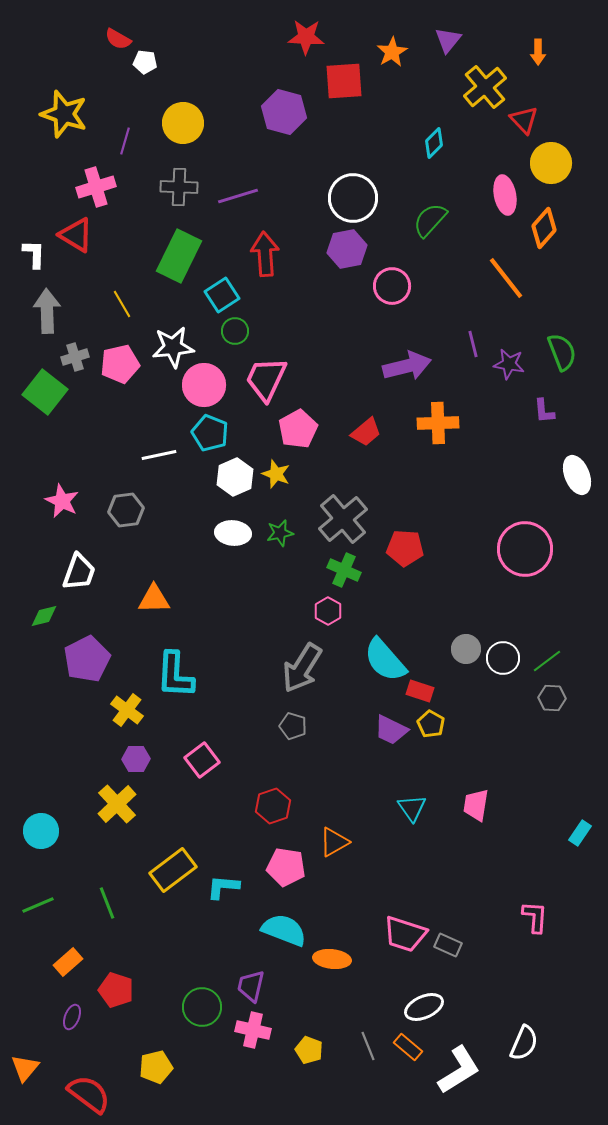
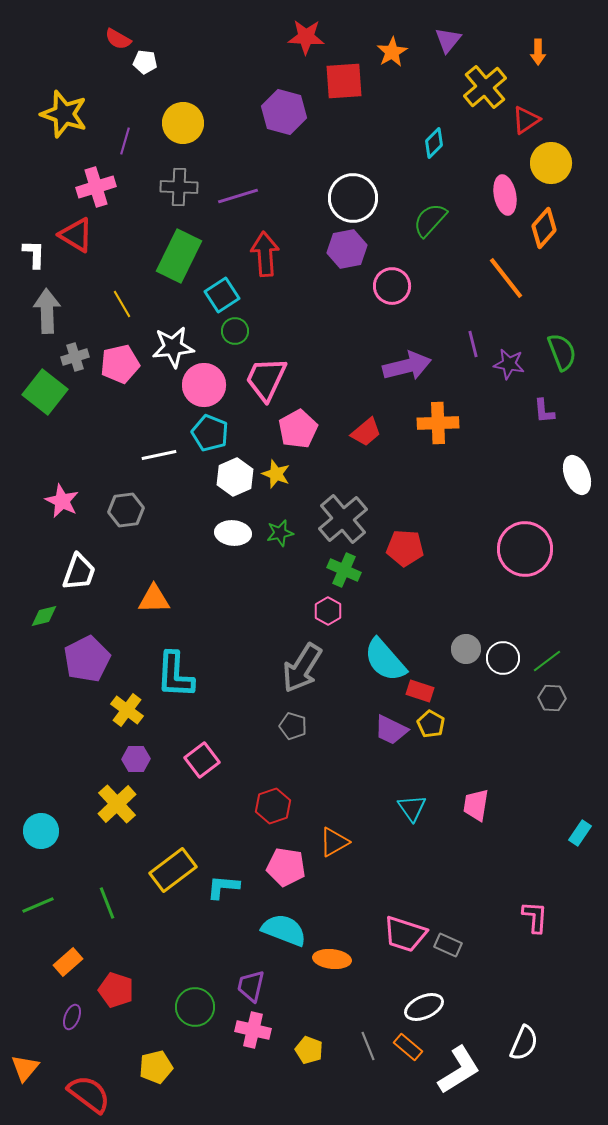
red triangle at (524, 120): moved 2 px right; rotated 40 degrees clockwise
green circle at (202, 1007): moved 7 px left
